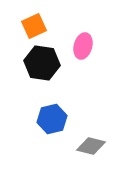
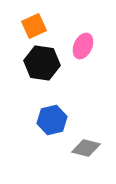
pink ellipse: rotated 10 degrees clockwise
blue hexagon: moved 1 px down
gray diamond: moved 5 px left, 2 px down
